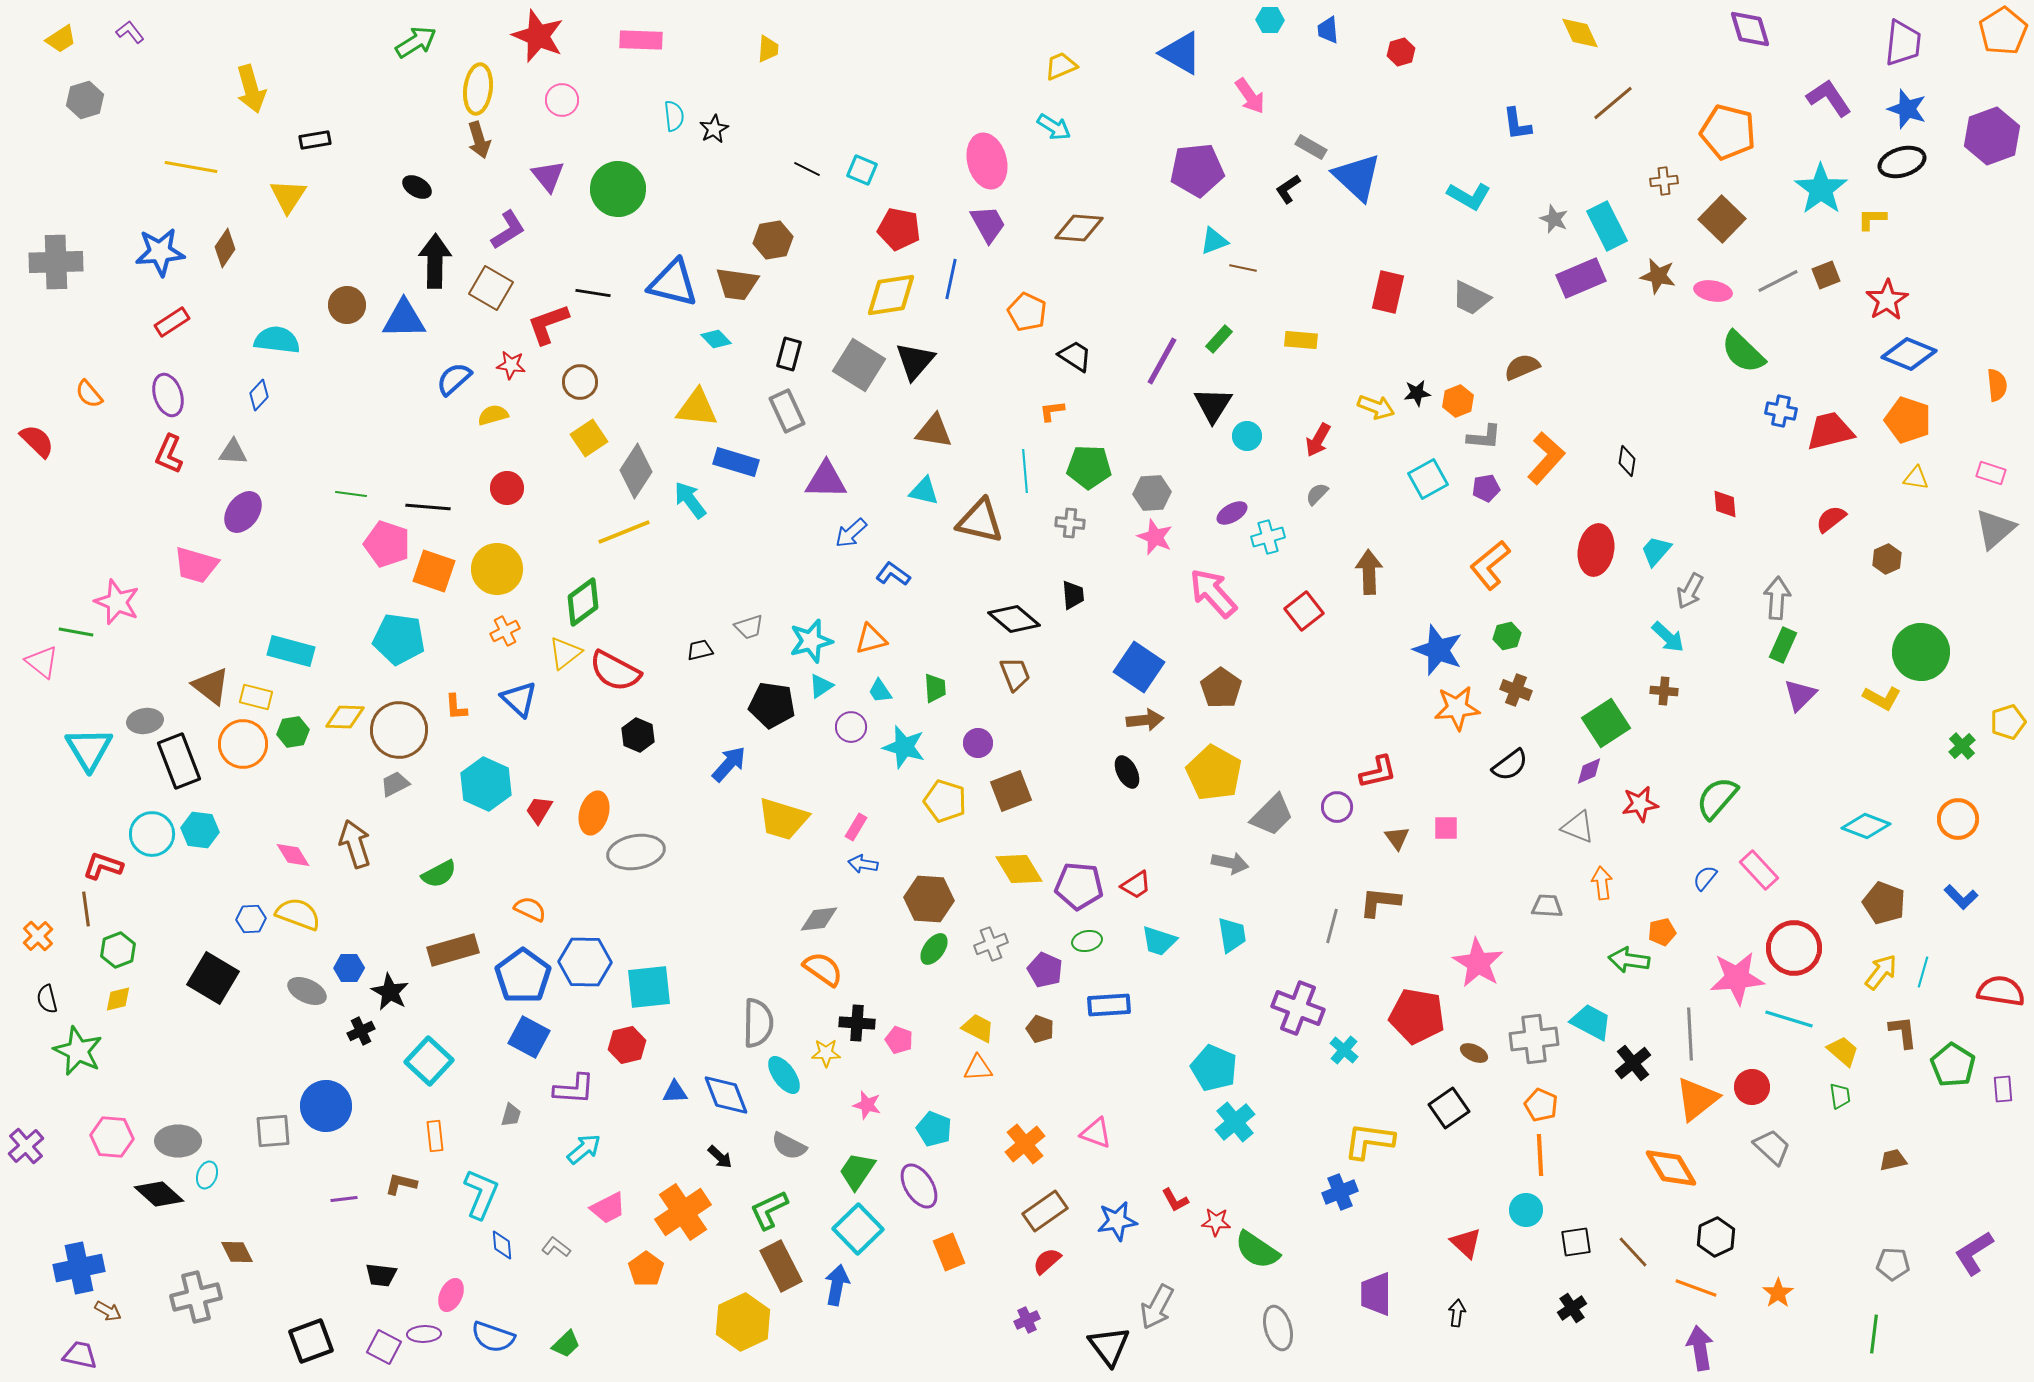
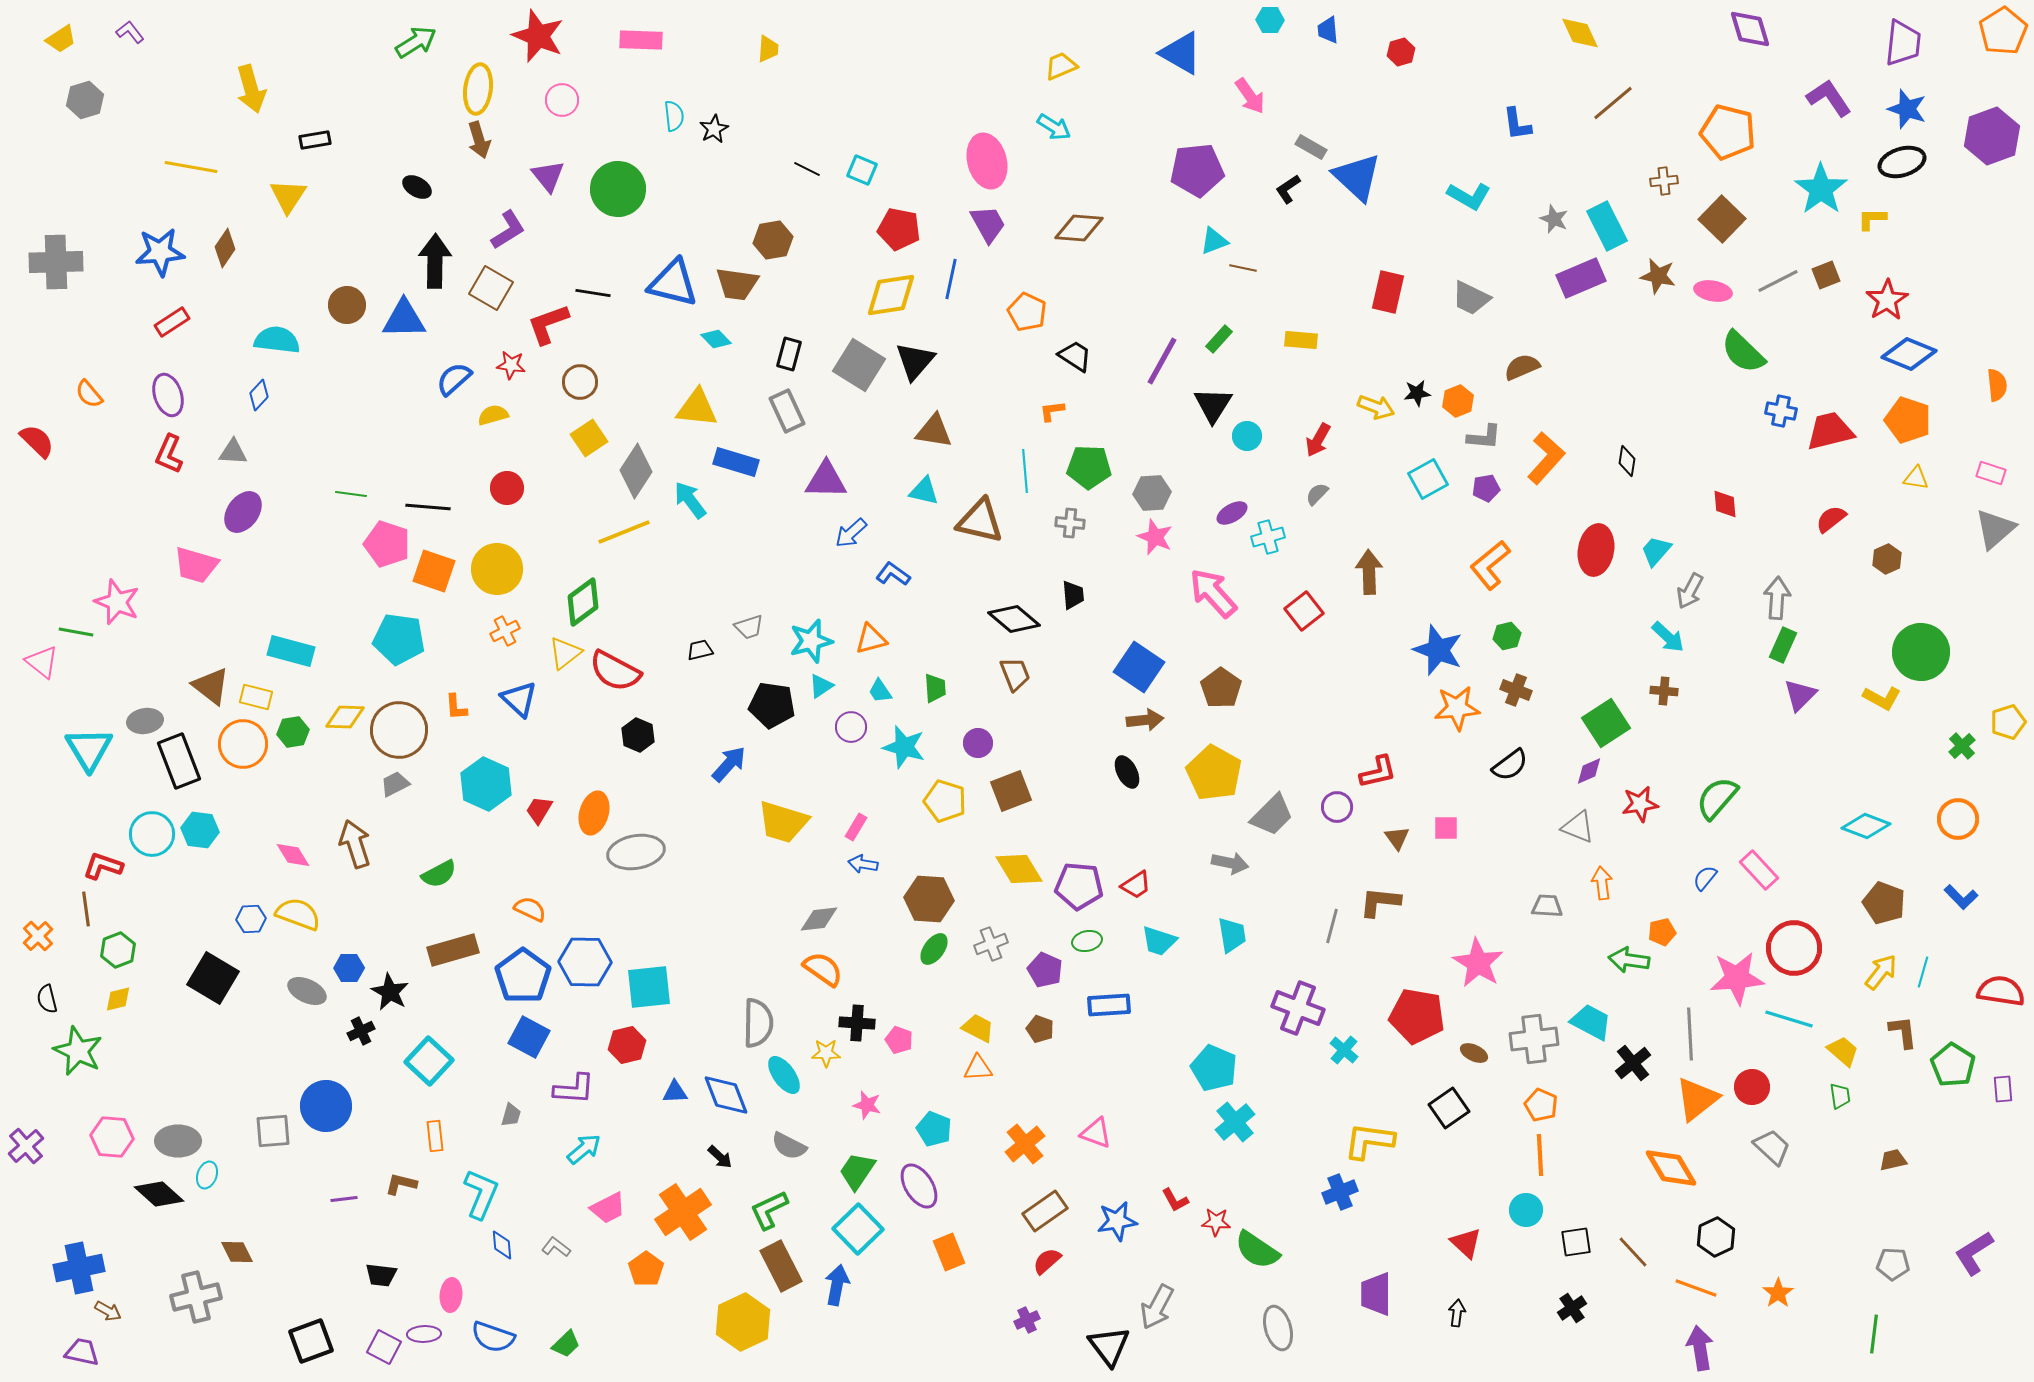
yellow trapezoid at (783, 819): moved 3 px down
pink ellipse at (451, 1295): rotated 20 degrees counterclockwise
purple trapezoid at (80, 1355): moved 2 px right, 3 px up
